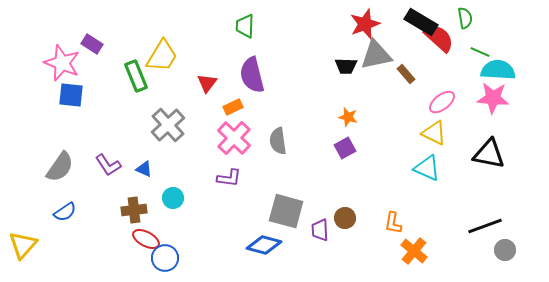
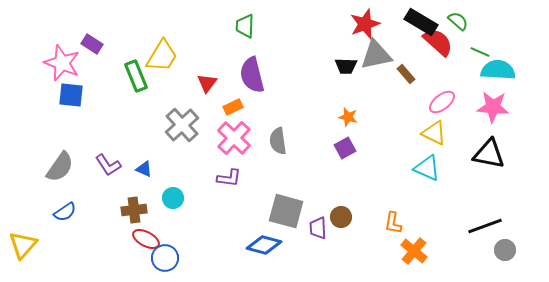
green semicircle at (465, 18): moved 7 px left, 3 px down; rotated 40 degrees counterclockwise
red semicircle at (439, 38): moved 1 px left, 4 px down
pink star at (493, 98): moved 9 px down
gray cross at (168, 125): moved 14 px right
brown circle at (345, 218): moved 4 px left, 1 px up
purple trapezoid at (320, 230): moved 2 px left, 2 px up
